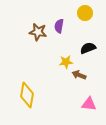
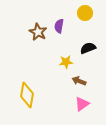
brown star: rotated 18 degrees clockwise
brown arrow: moved 6 px down
pink triangle: moved 7 px left; rotated 42 degrees counterclockwise
